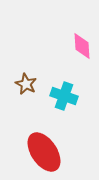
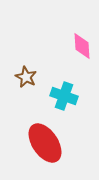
brown star: moved 7 px up
red ellipse: moved 1 px right, 9 px up
